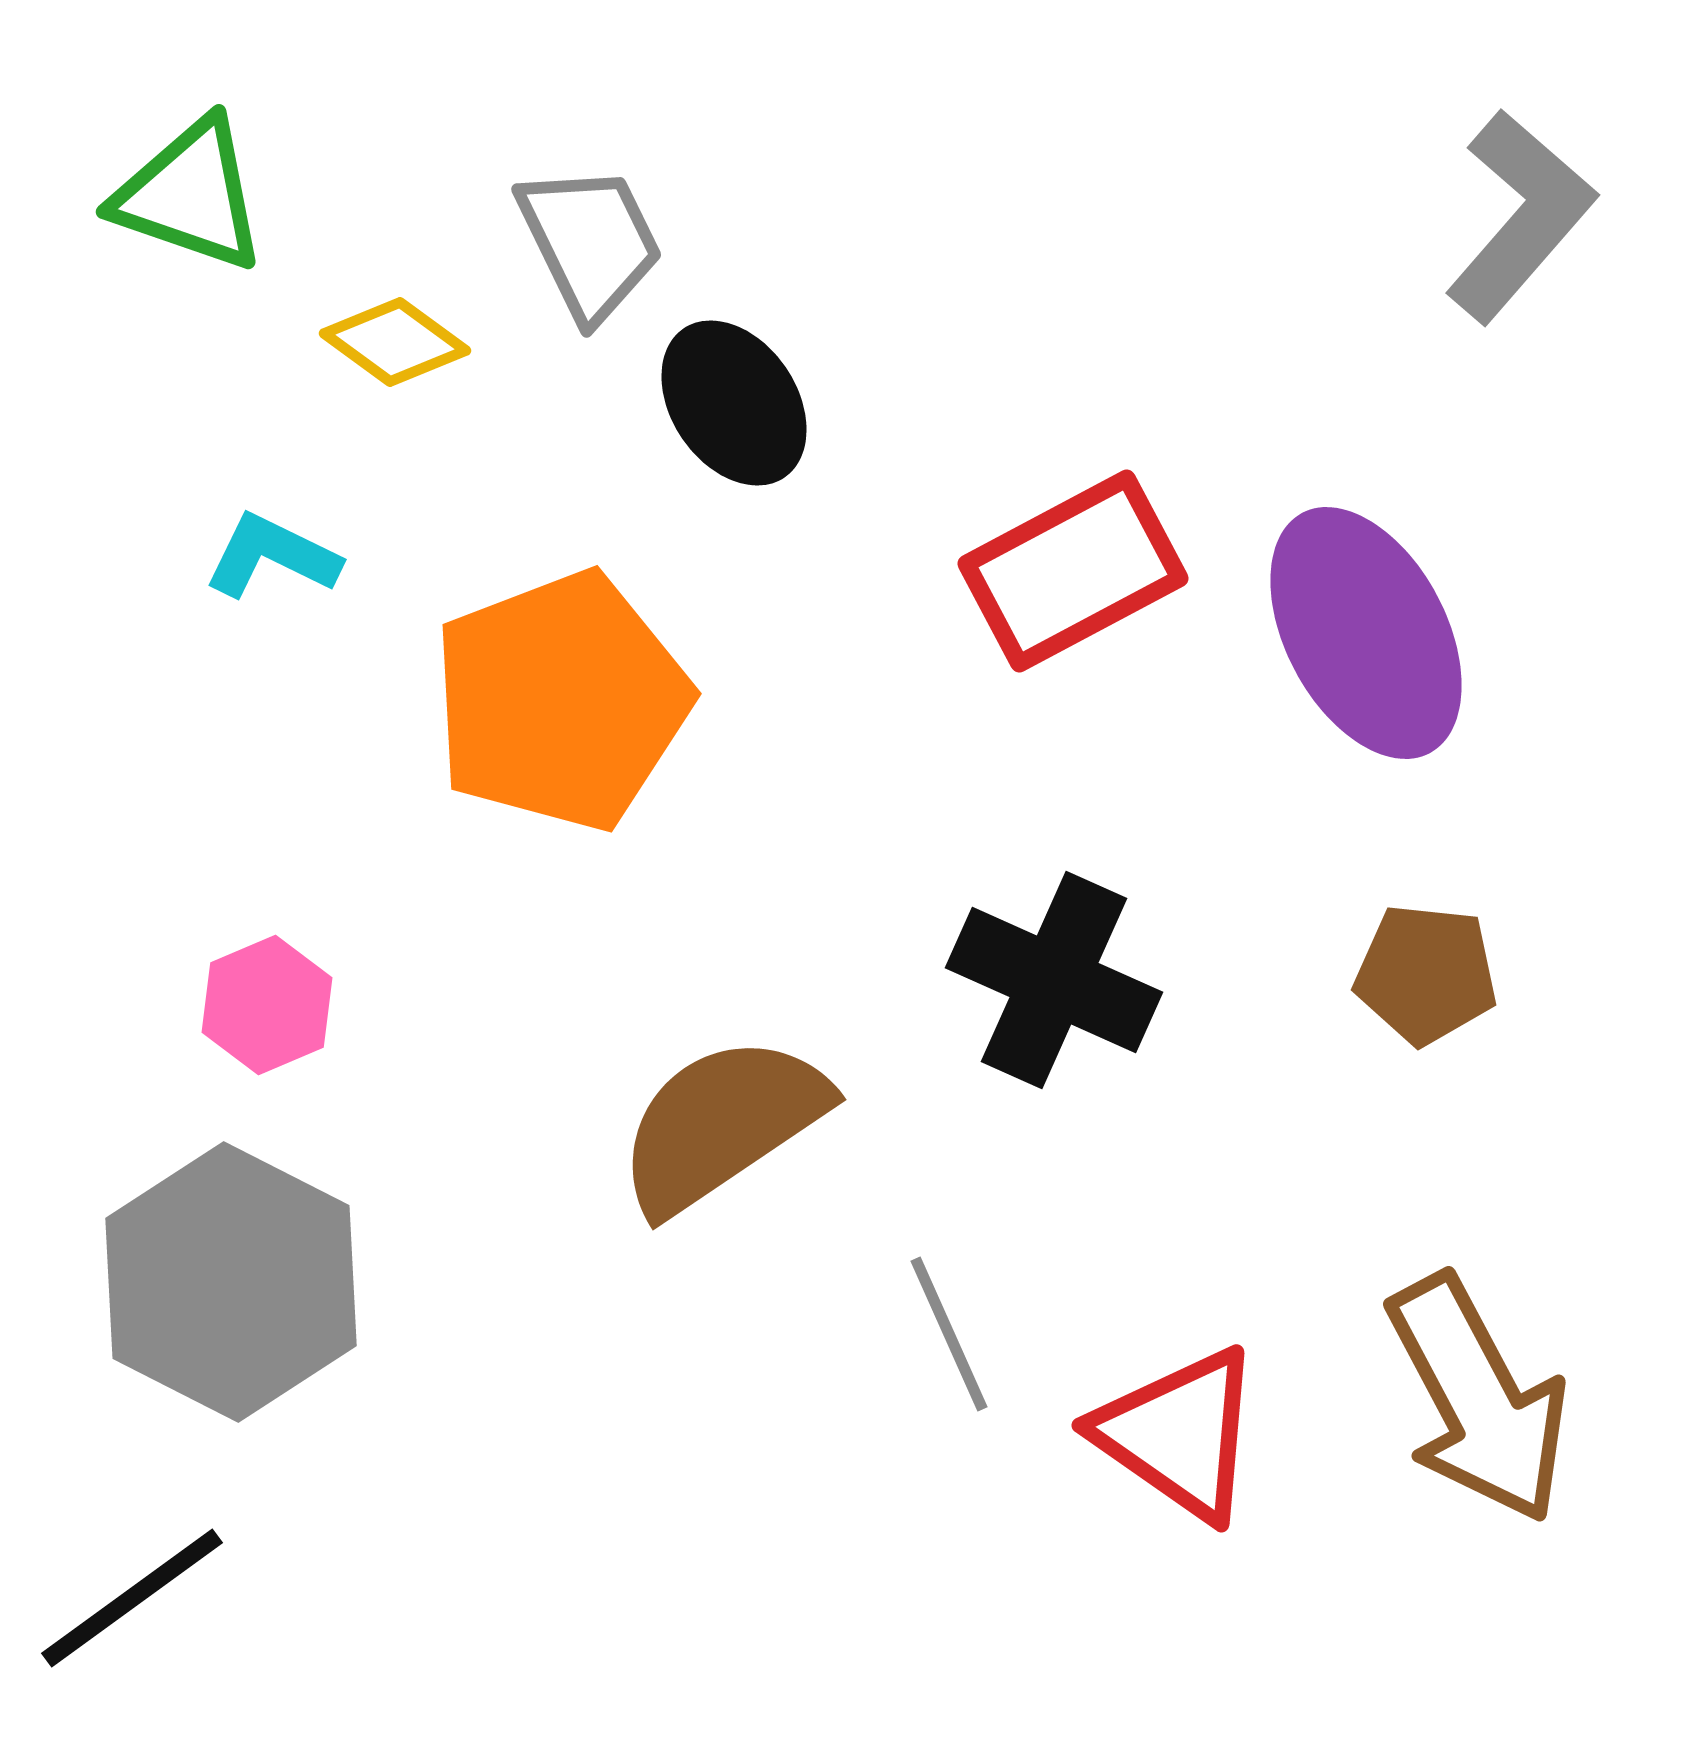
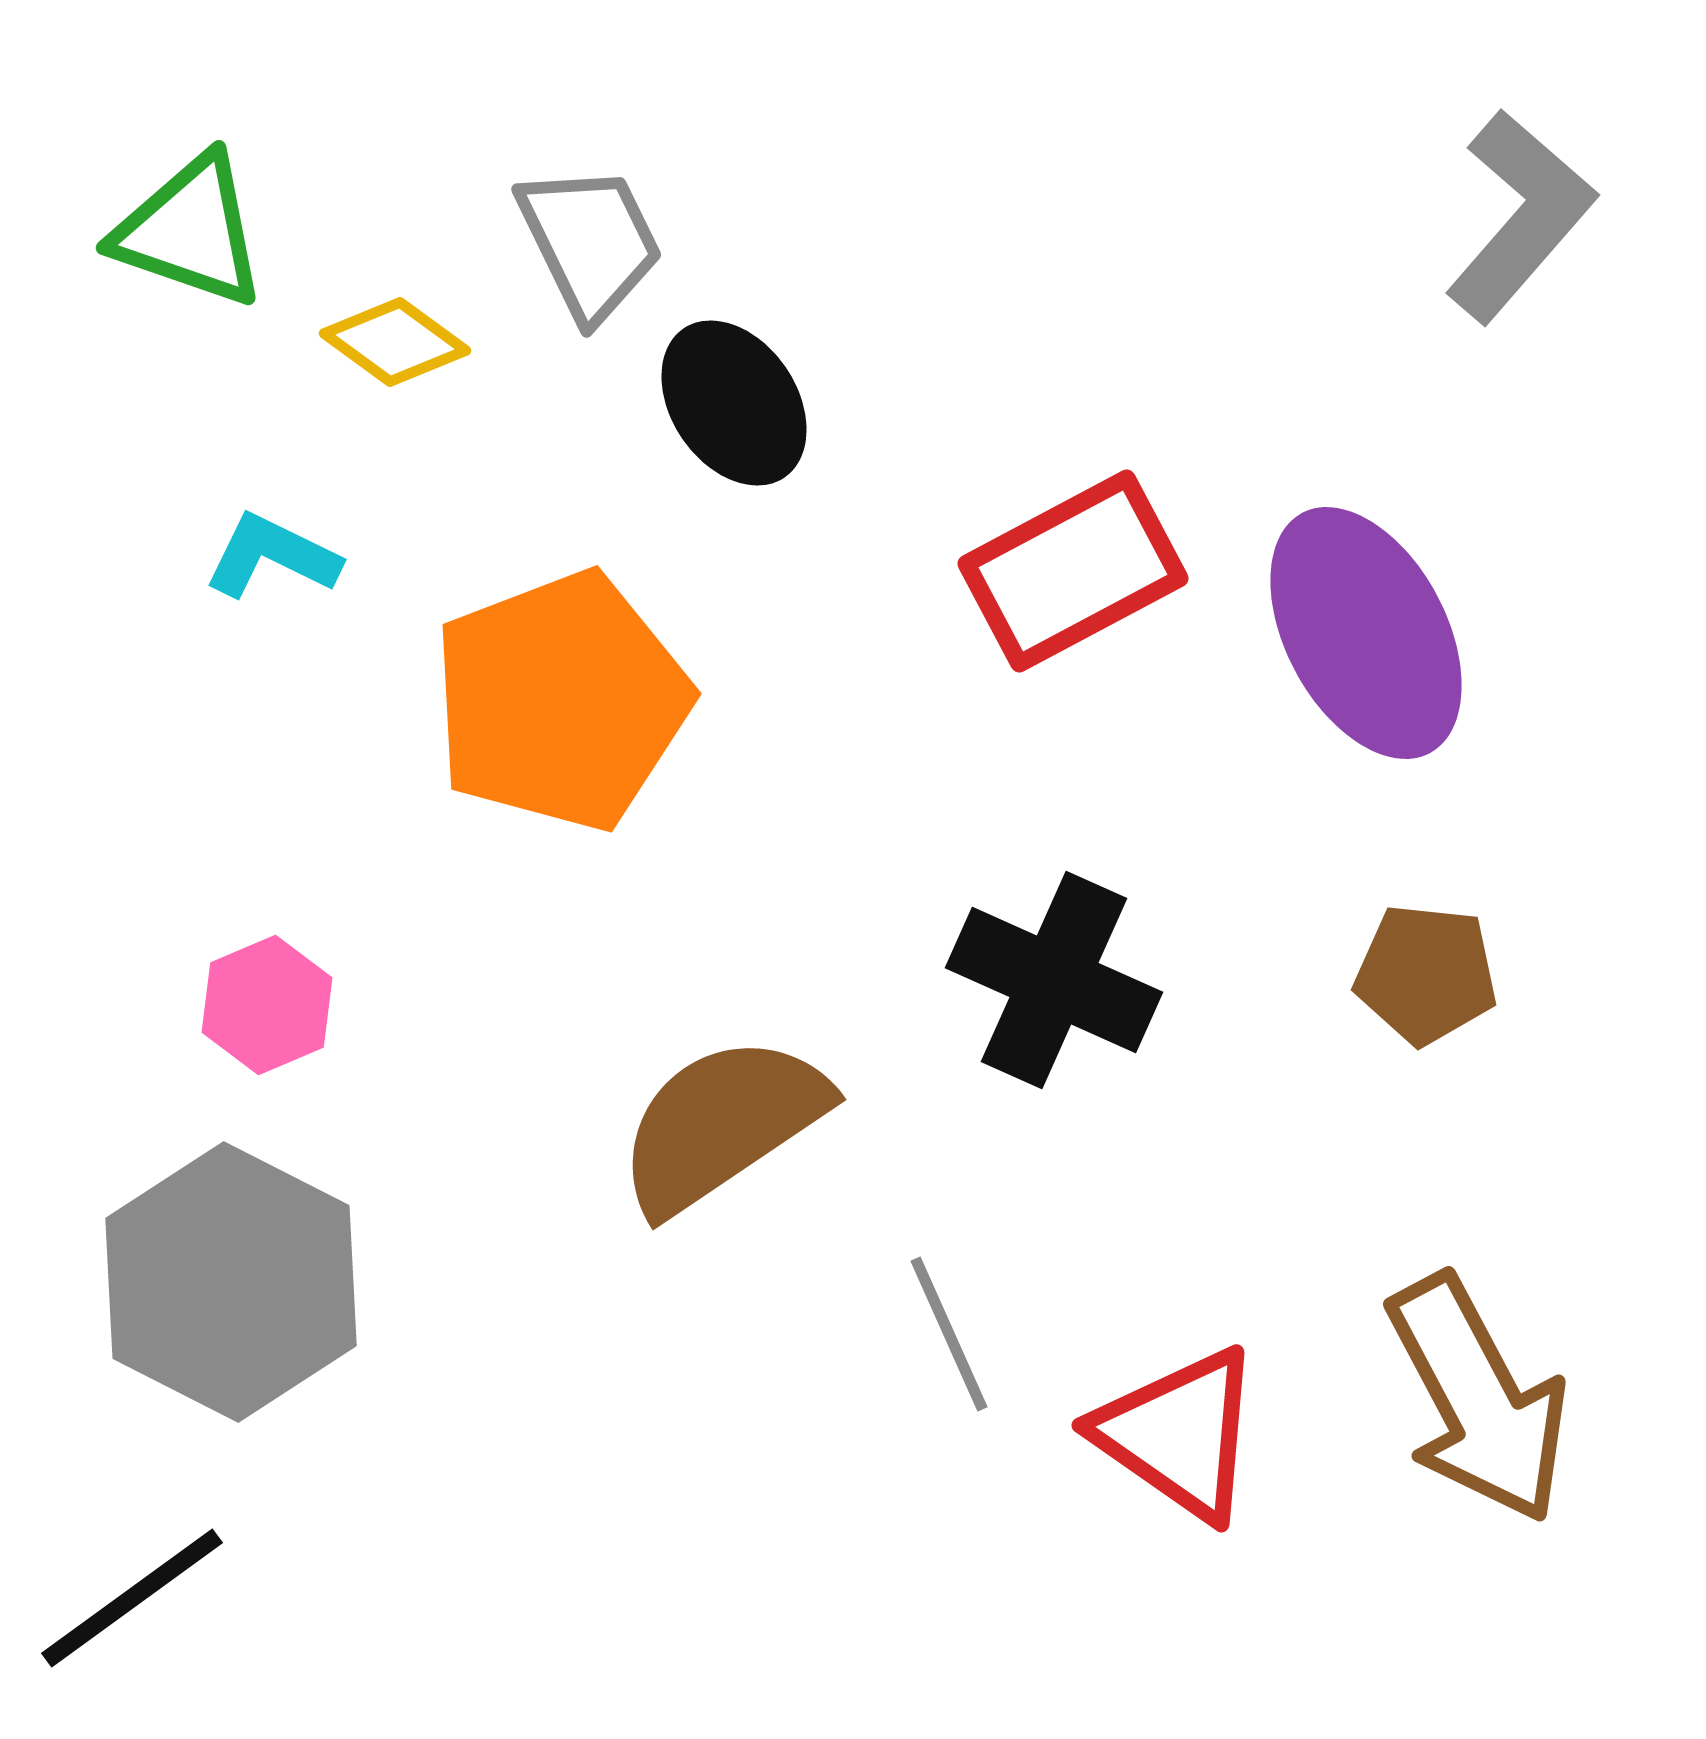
green triangle: moved 36 px down
